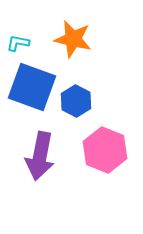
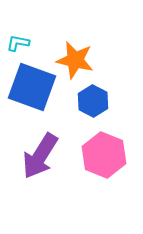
orange star: moved 2 px right, 21 px down
blue hexagon: moved 17 px right
pink hexagon: moved 1 px left, 5 px down
purple arrow: rotated 21 degrees clockwise
